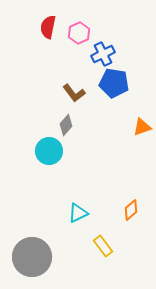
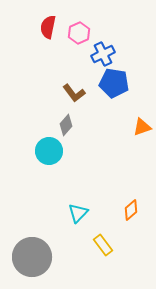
cyan triangle: rotated 20 degrees counterclockwise
yellow rectangle: moved 1 px up
